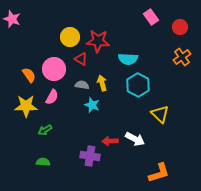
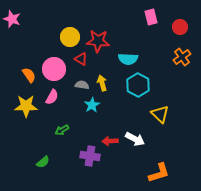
pink rectangle: rotated 21 degrees clockwise
cyan star: rotated 21 degrees clockwise
green arrow: moved 17 px right
green semicircle: rotated 136 degrees clockwise
